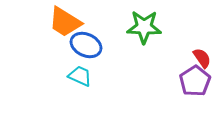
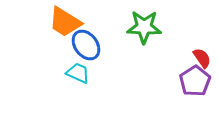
blue ellipse: rotated 28 degrees clockwise
cyan trapezoid: moved 2 px left, 3 px up
